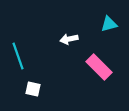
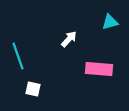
cyan triangle: moved 1 px right, 2 px up
white arrow: rotated 144 degrees clockwise
pink rectangle: moved 2 px down; rotated 40 degrees counterclockwise
